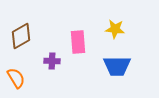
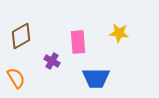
yellow star: moved 4 px right, 4 px down
purple cross: rotated 28 degrees clockwise
blue trapezoid: moved 21 px left, 12 px down
